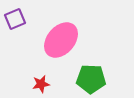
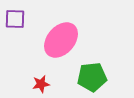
purple square: rotated 25 degrees clockwise
green pentagon: moved 1 px right, 2 px up; rotated 8 degrees counterclockwise
